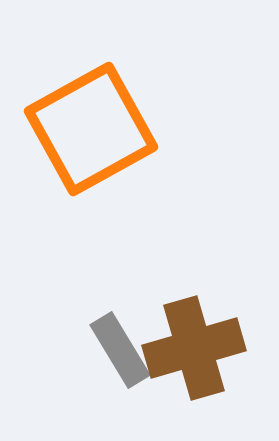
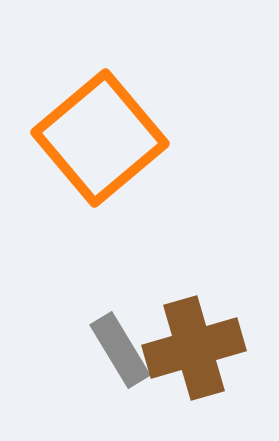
orange square: moved 9 px right, 9 px down; rotated 11 degrees counterclockwise
